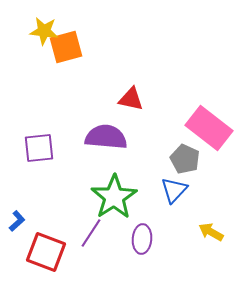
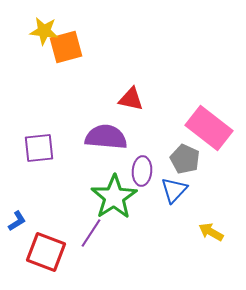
blue L-shape: rotated 10 degrees clockwise
purple ellipse: moved 68 px up
